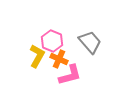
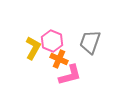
gray trapezoid: rotated 120 degrees counterclockwise
yellow L-shape: moved 4 px left, 8 px up
